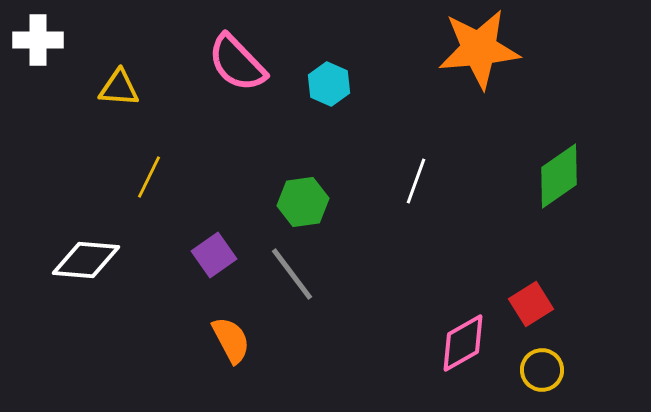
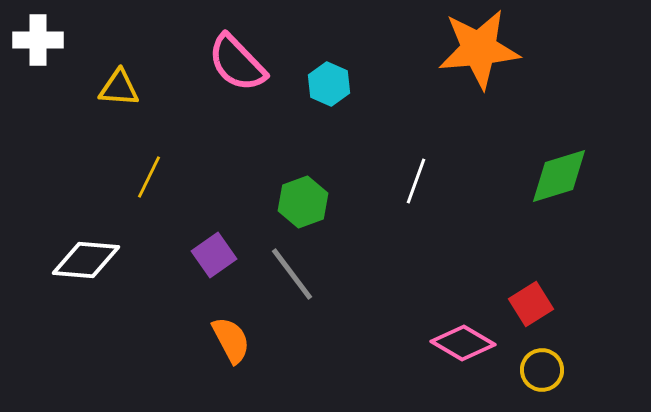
green diamond: rotated 18 degrees clockwise
green hexagon: rotated 12 degrees counterclockwise
pink diamond: rotated 60 degrees clockwise
